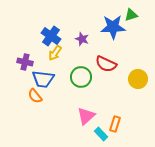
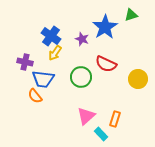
blue star: moved 8 px left; rotated 30 degrees counterclockwise
orange rectangle: moved 5 px up
